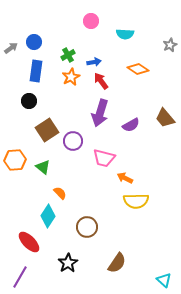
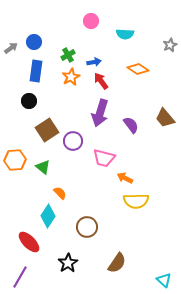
purple semicircle: rotated 96 degrees counterclockwise
